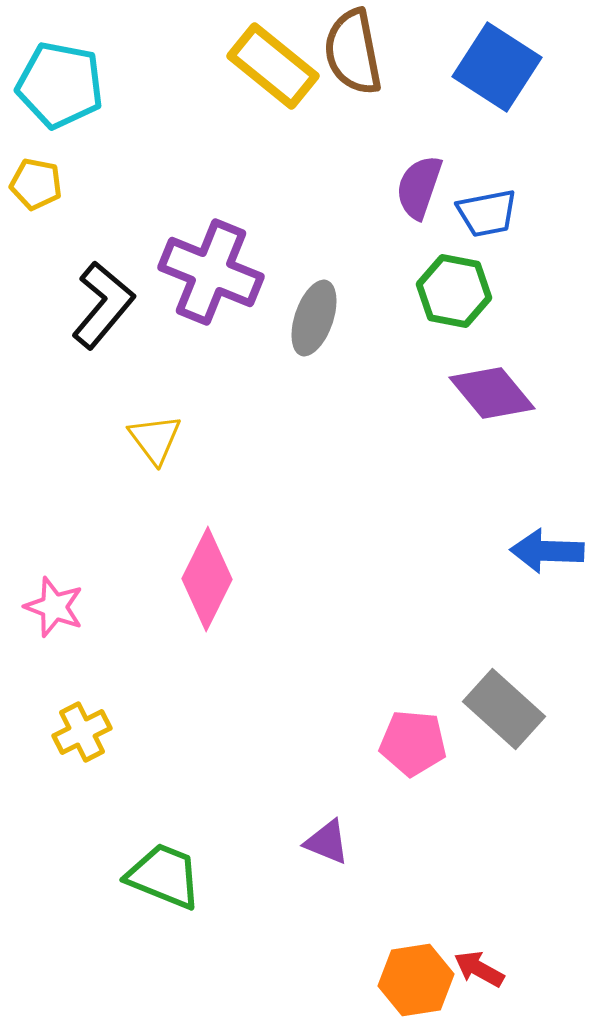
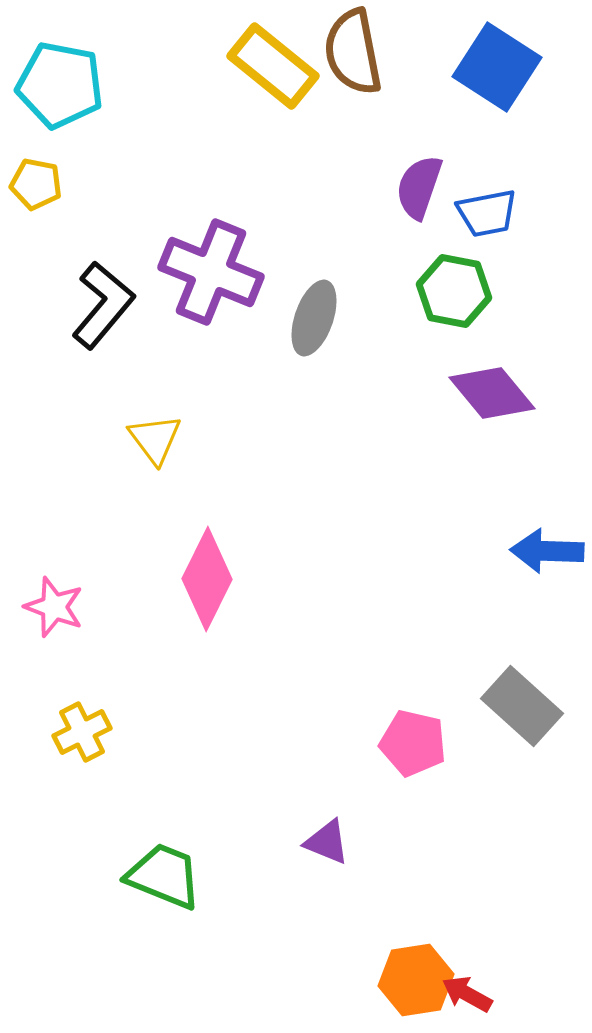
gray rectangle: moved 18 px right, 3 px up
pink pentagon: rotated 8 degrees clockwise
red arrow: moved 12 px left, 25 px down
